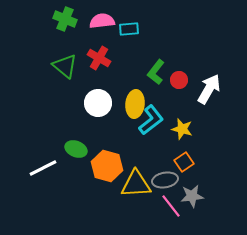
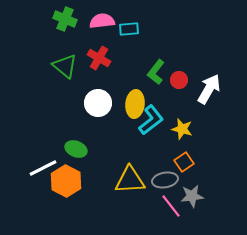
orange hexagon: moved 41 px left, 15 px down; rotated 12 degrees clockwise
yellow triangle: moved 6 px left, 4 px up
